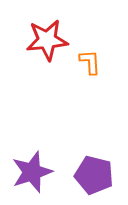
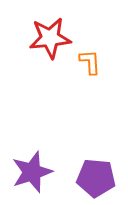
red star: moved 3 px right, 2 px up
purple pentagon: moved 2 px right, 3 px down; rotated 9 degrees counterclockwise
